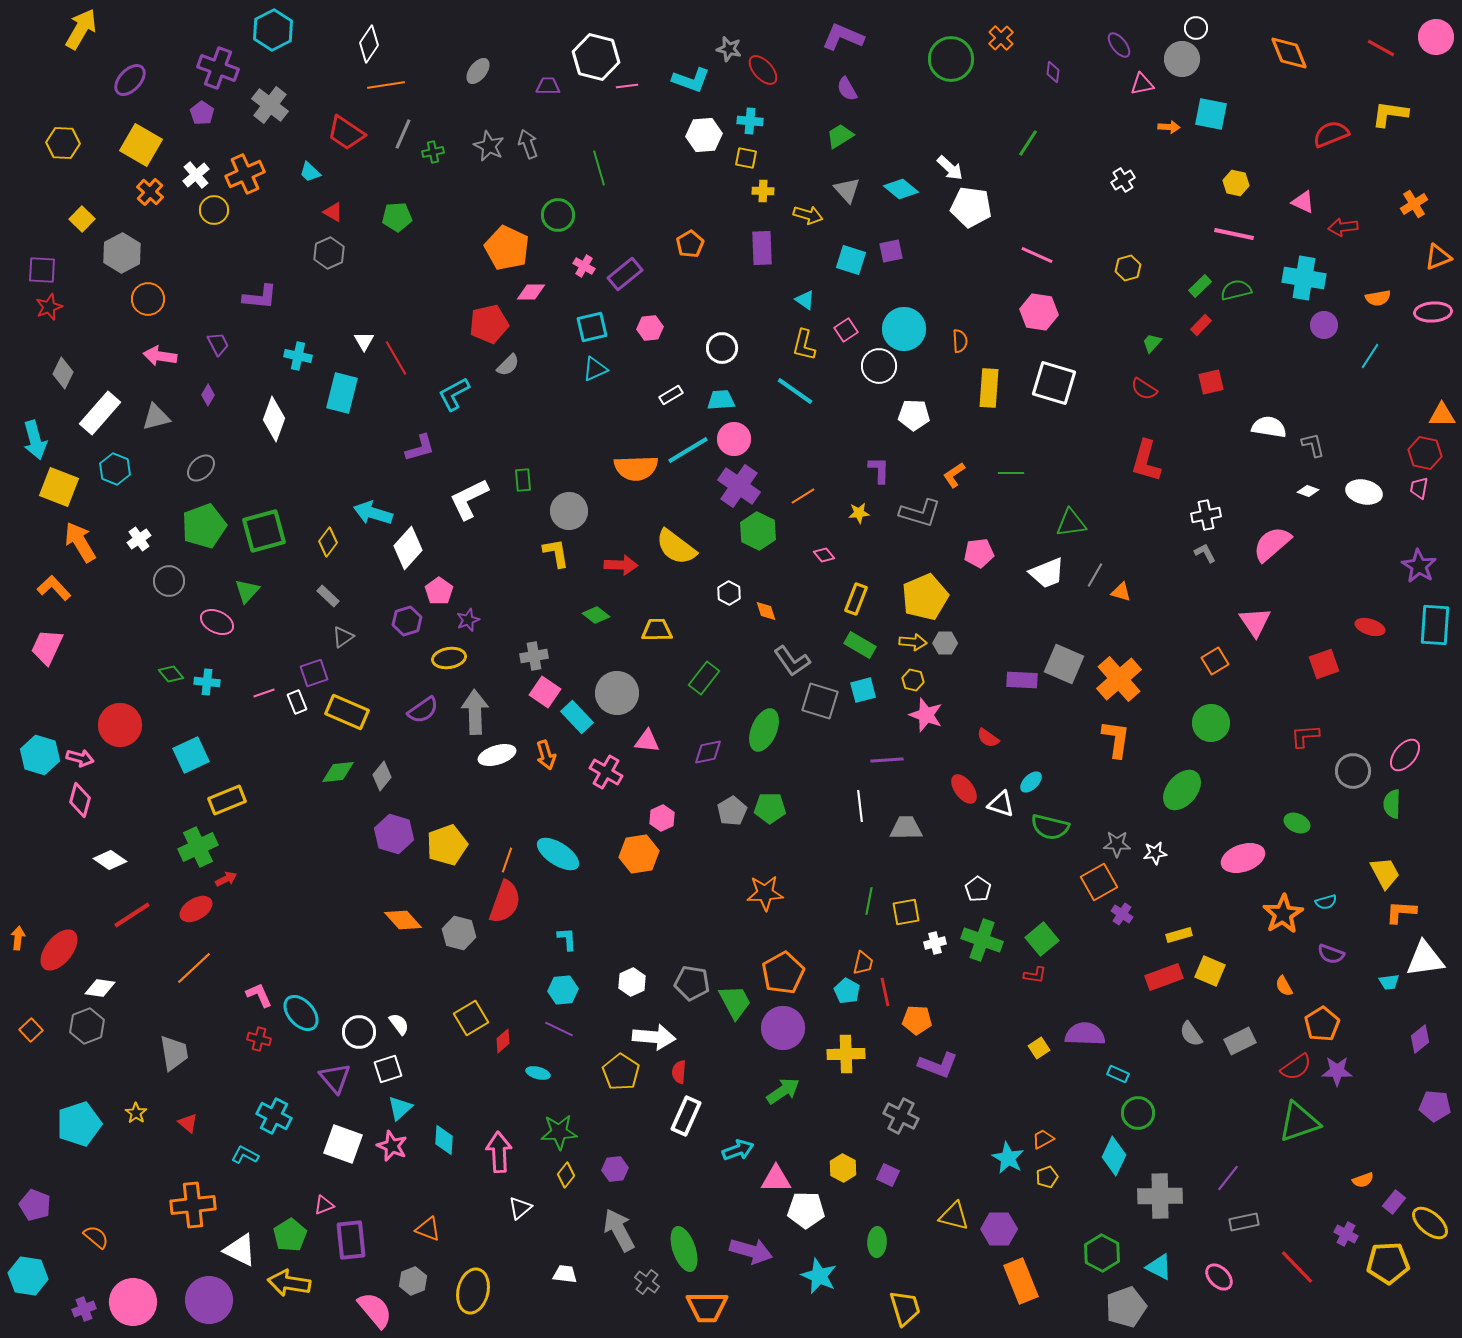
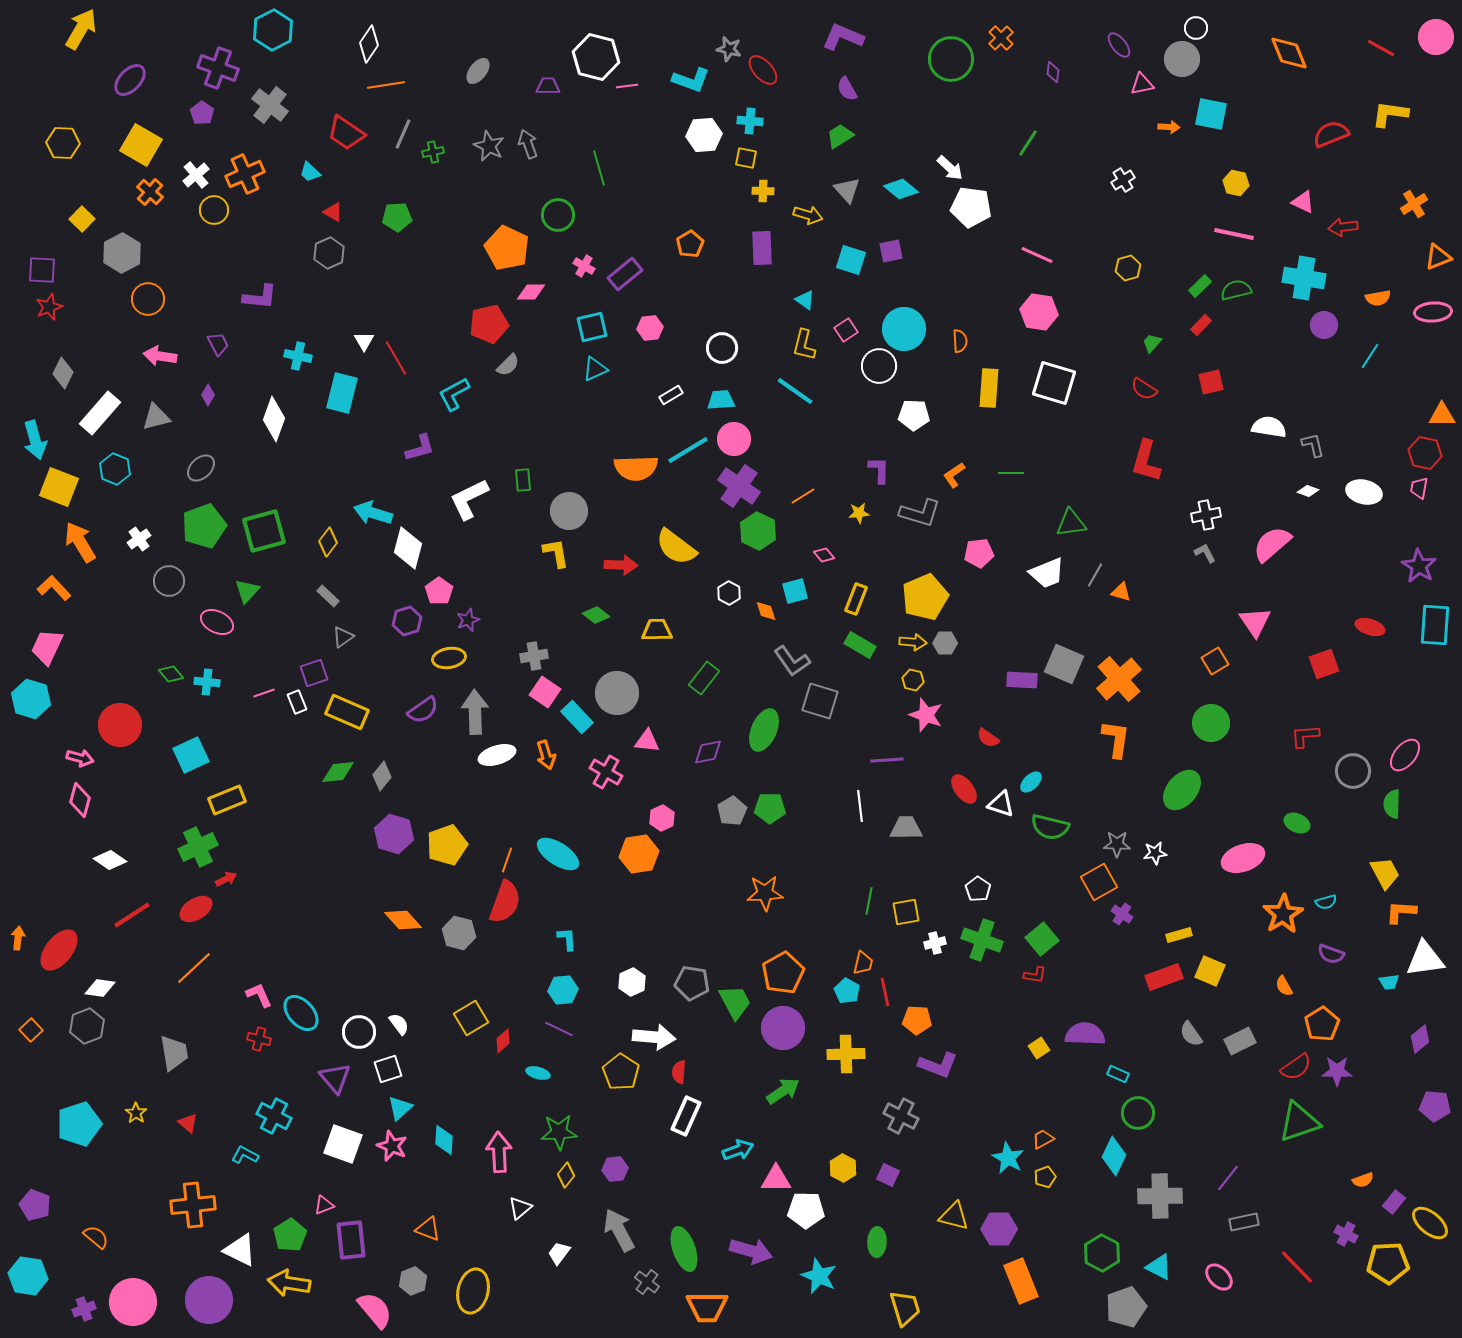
white diamond at (408, 548): rotated 27 degrees counterclockwise
cyan square at (863, 690): moved 68 px left, 99 px up
cyan hexagon at (40, 755): moved 9 px left, 56 px up
yellow pentagon at (1047, 1177): moved 2 px left
white trapezoid at (565, 1274): moved 6 px left, 21 px up; rotated 60 degrees counterclockwise
